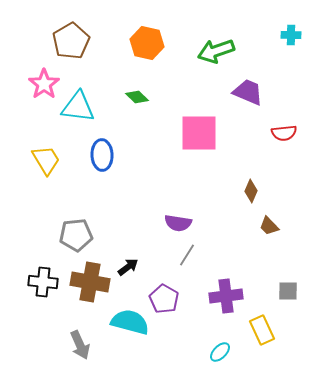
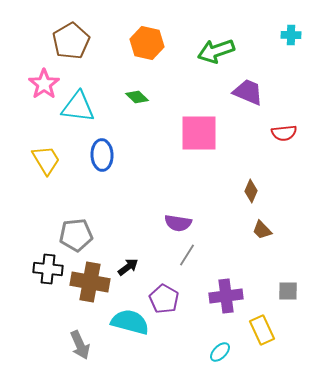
brown trapezoid: moved 7 px left, 4 px down
black cross: moved 5 px right, 13 px up
